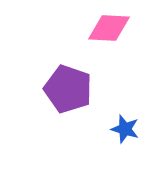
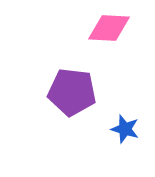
purple pentagon: moved 4 px right, 3 px down; rotated 12 degrees counterclockwise
